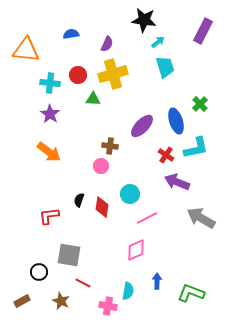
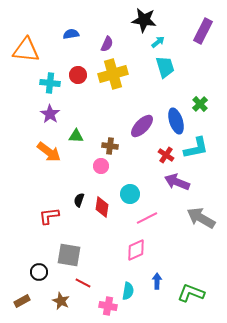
green triangle: moved 17 px left, 37 px down
